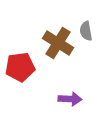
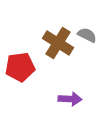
gray semicircle: moved 1 px right, 4 px down; rotated 126 degrees clockwise
